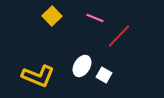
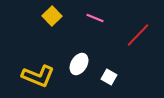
red line: moved 19 px right, 1 px up
white ellipse: moved 3 px left, 2 px up
white square: moved 5 px right, 2 px down
